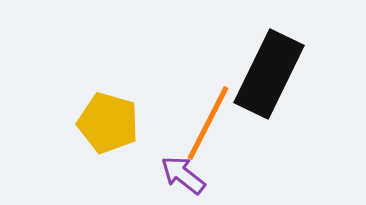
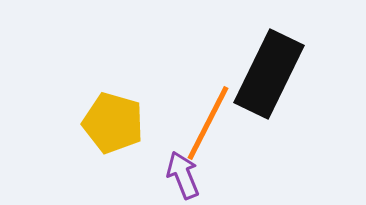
yellow pentagon: moved 5 px right
purple arrow: rotated 30 degrees clockwise
